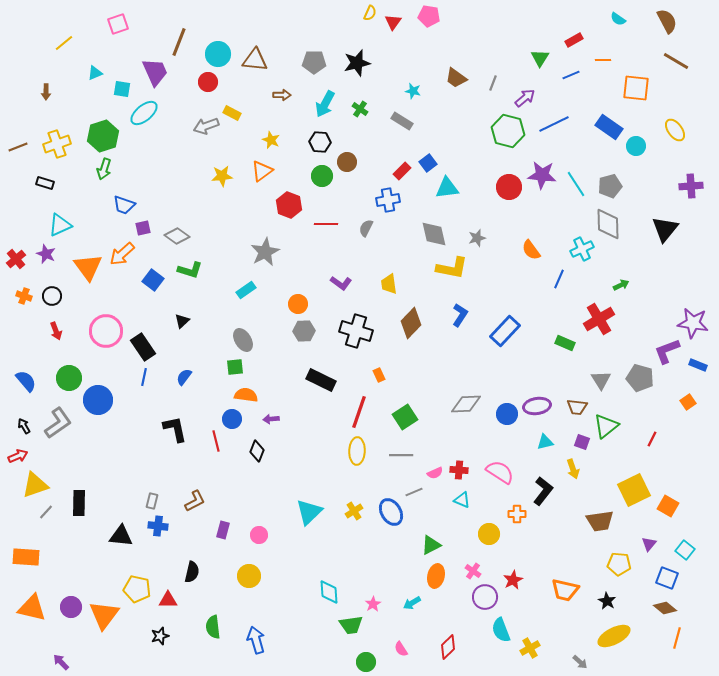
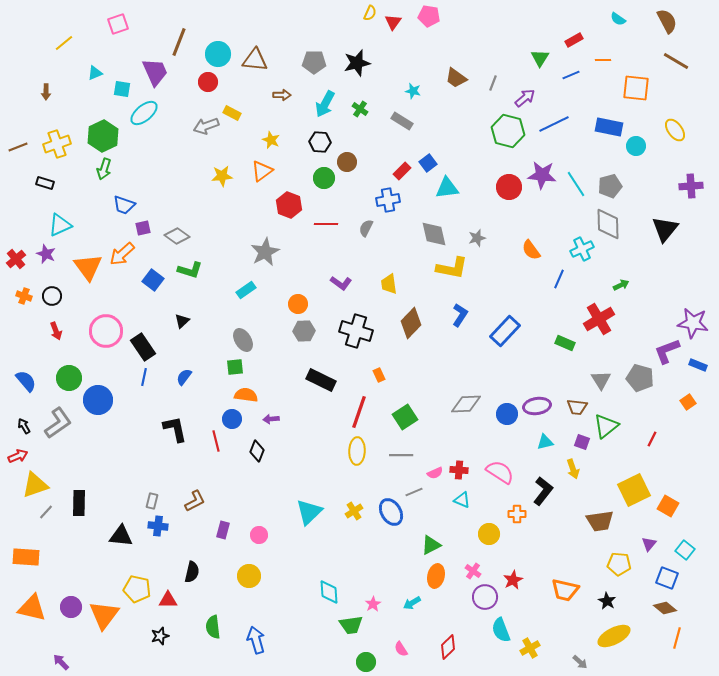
blue rectangle at (609, 127): rotated 24 degrees counterclockwise
green hexagon at (103, 136): rotated 8 degrees counterclockwise
green circle at (322, 176): moved 2 px right, 2 px down
